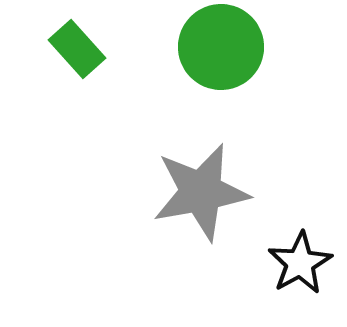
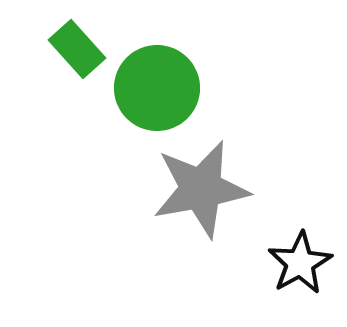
green circle: moved 64 px left, 41 px down
gray star: moved 3 px up
